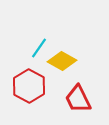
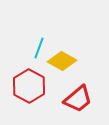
cyan line: rotated 15 degrees counterclockwise
red trapezoid: rotated 104 degrees counterclockwise
